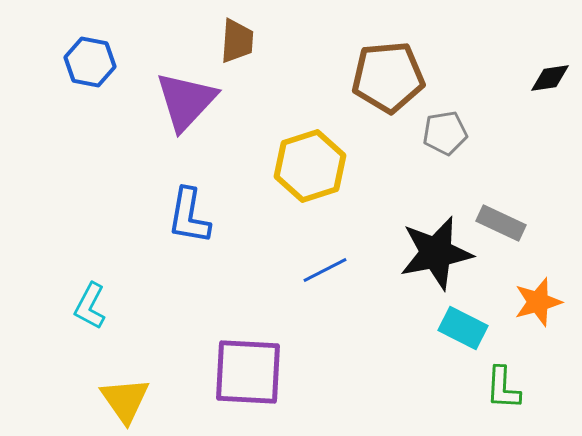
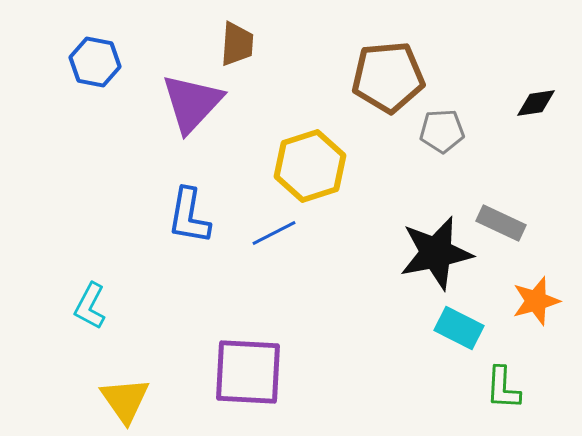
brown trapezoid: moved 3 px down
blue hexagon: moved 5 px right
black diamond: moved 14 px left, 25 px down
purple triangle: moved 6 px right, 2 px down
gray pentagon: moved 3 px left, 2 px up; rotated 6 degrees clockwise
blue line: moved 51 px left, 37 px up
orange star: moved 2 px left, 1 px up
cyan rectangle: moved 4 px left
